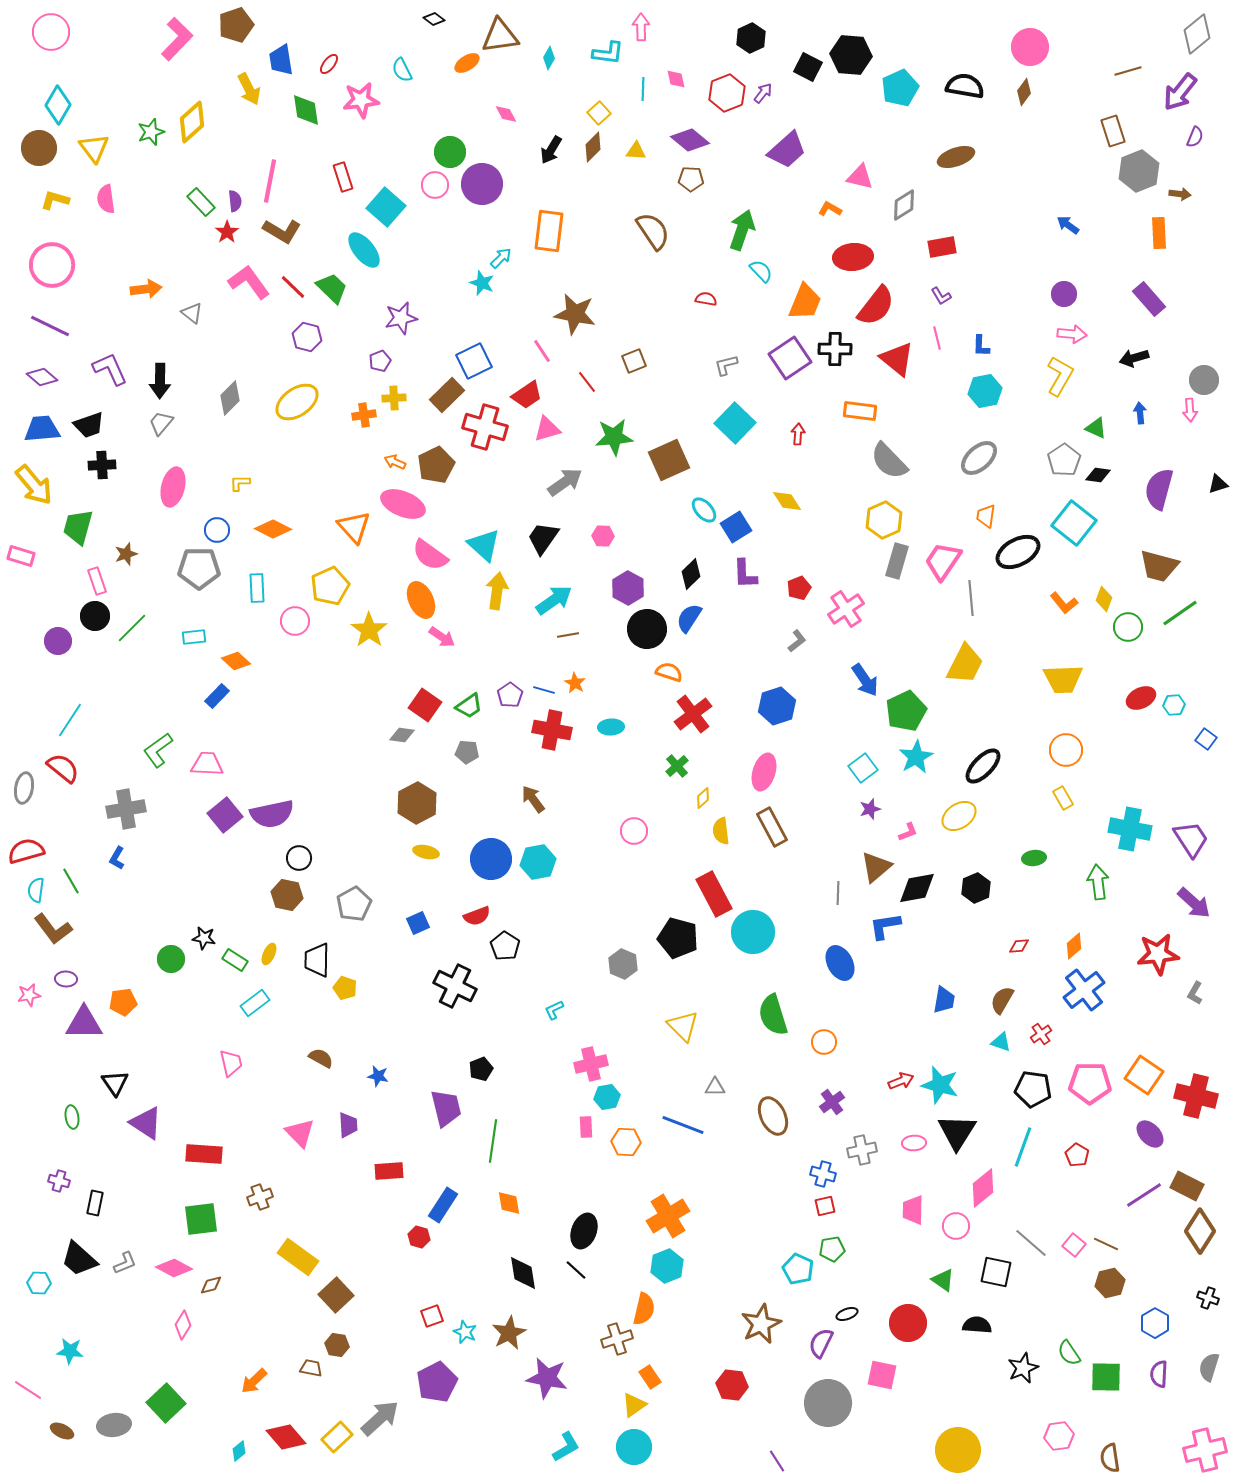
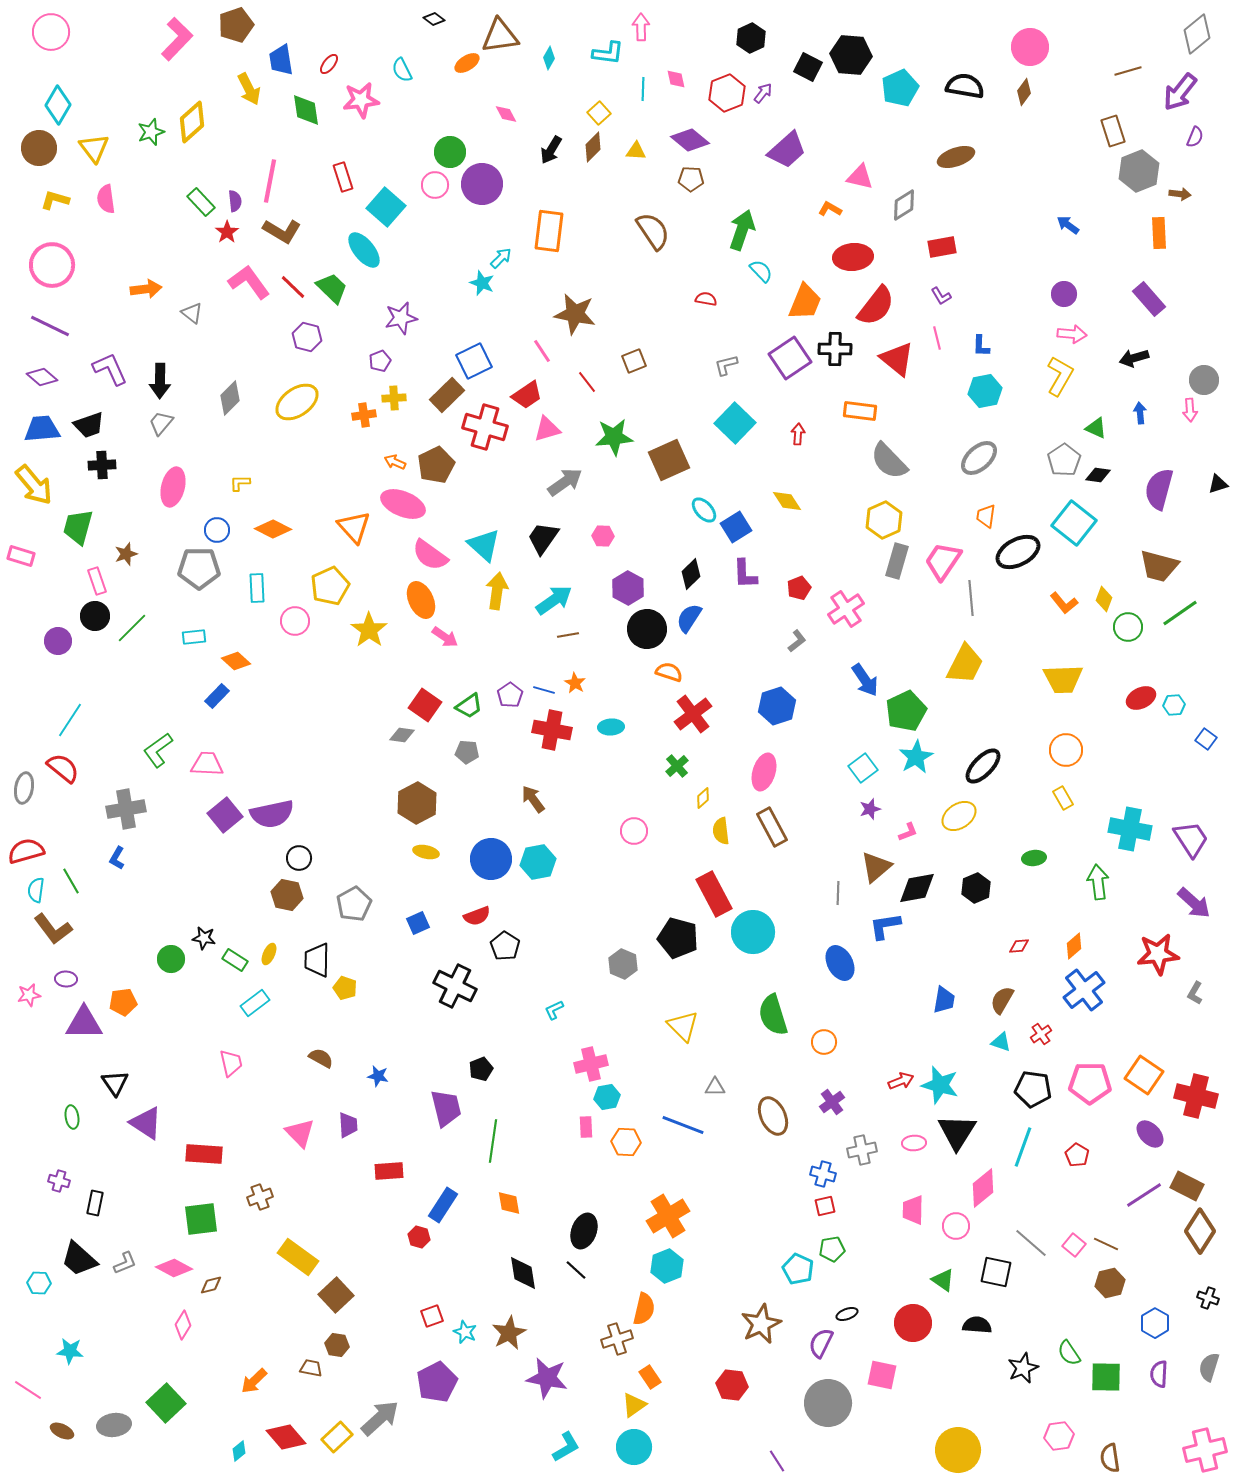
pink arrow at (442, 637): moved 3 px right
red circle at (908, 1323): moved 5 px right
